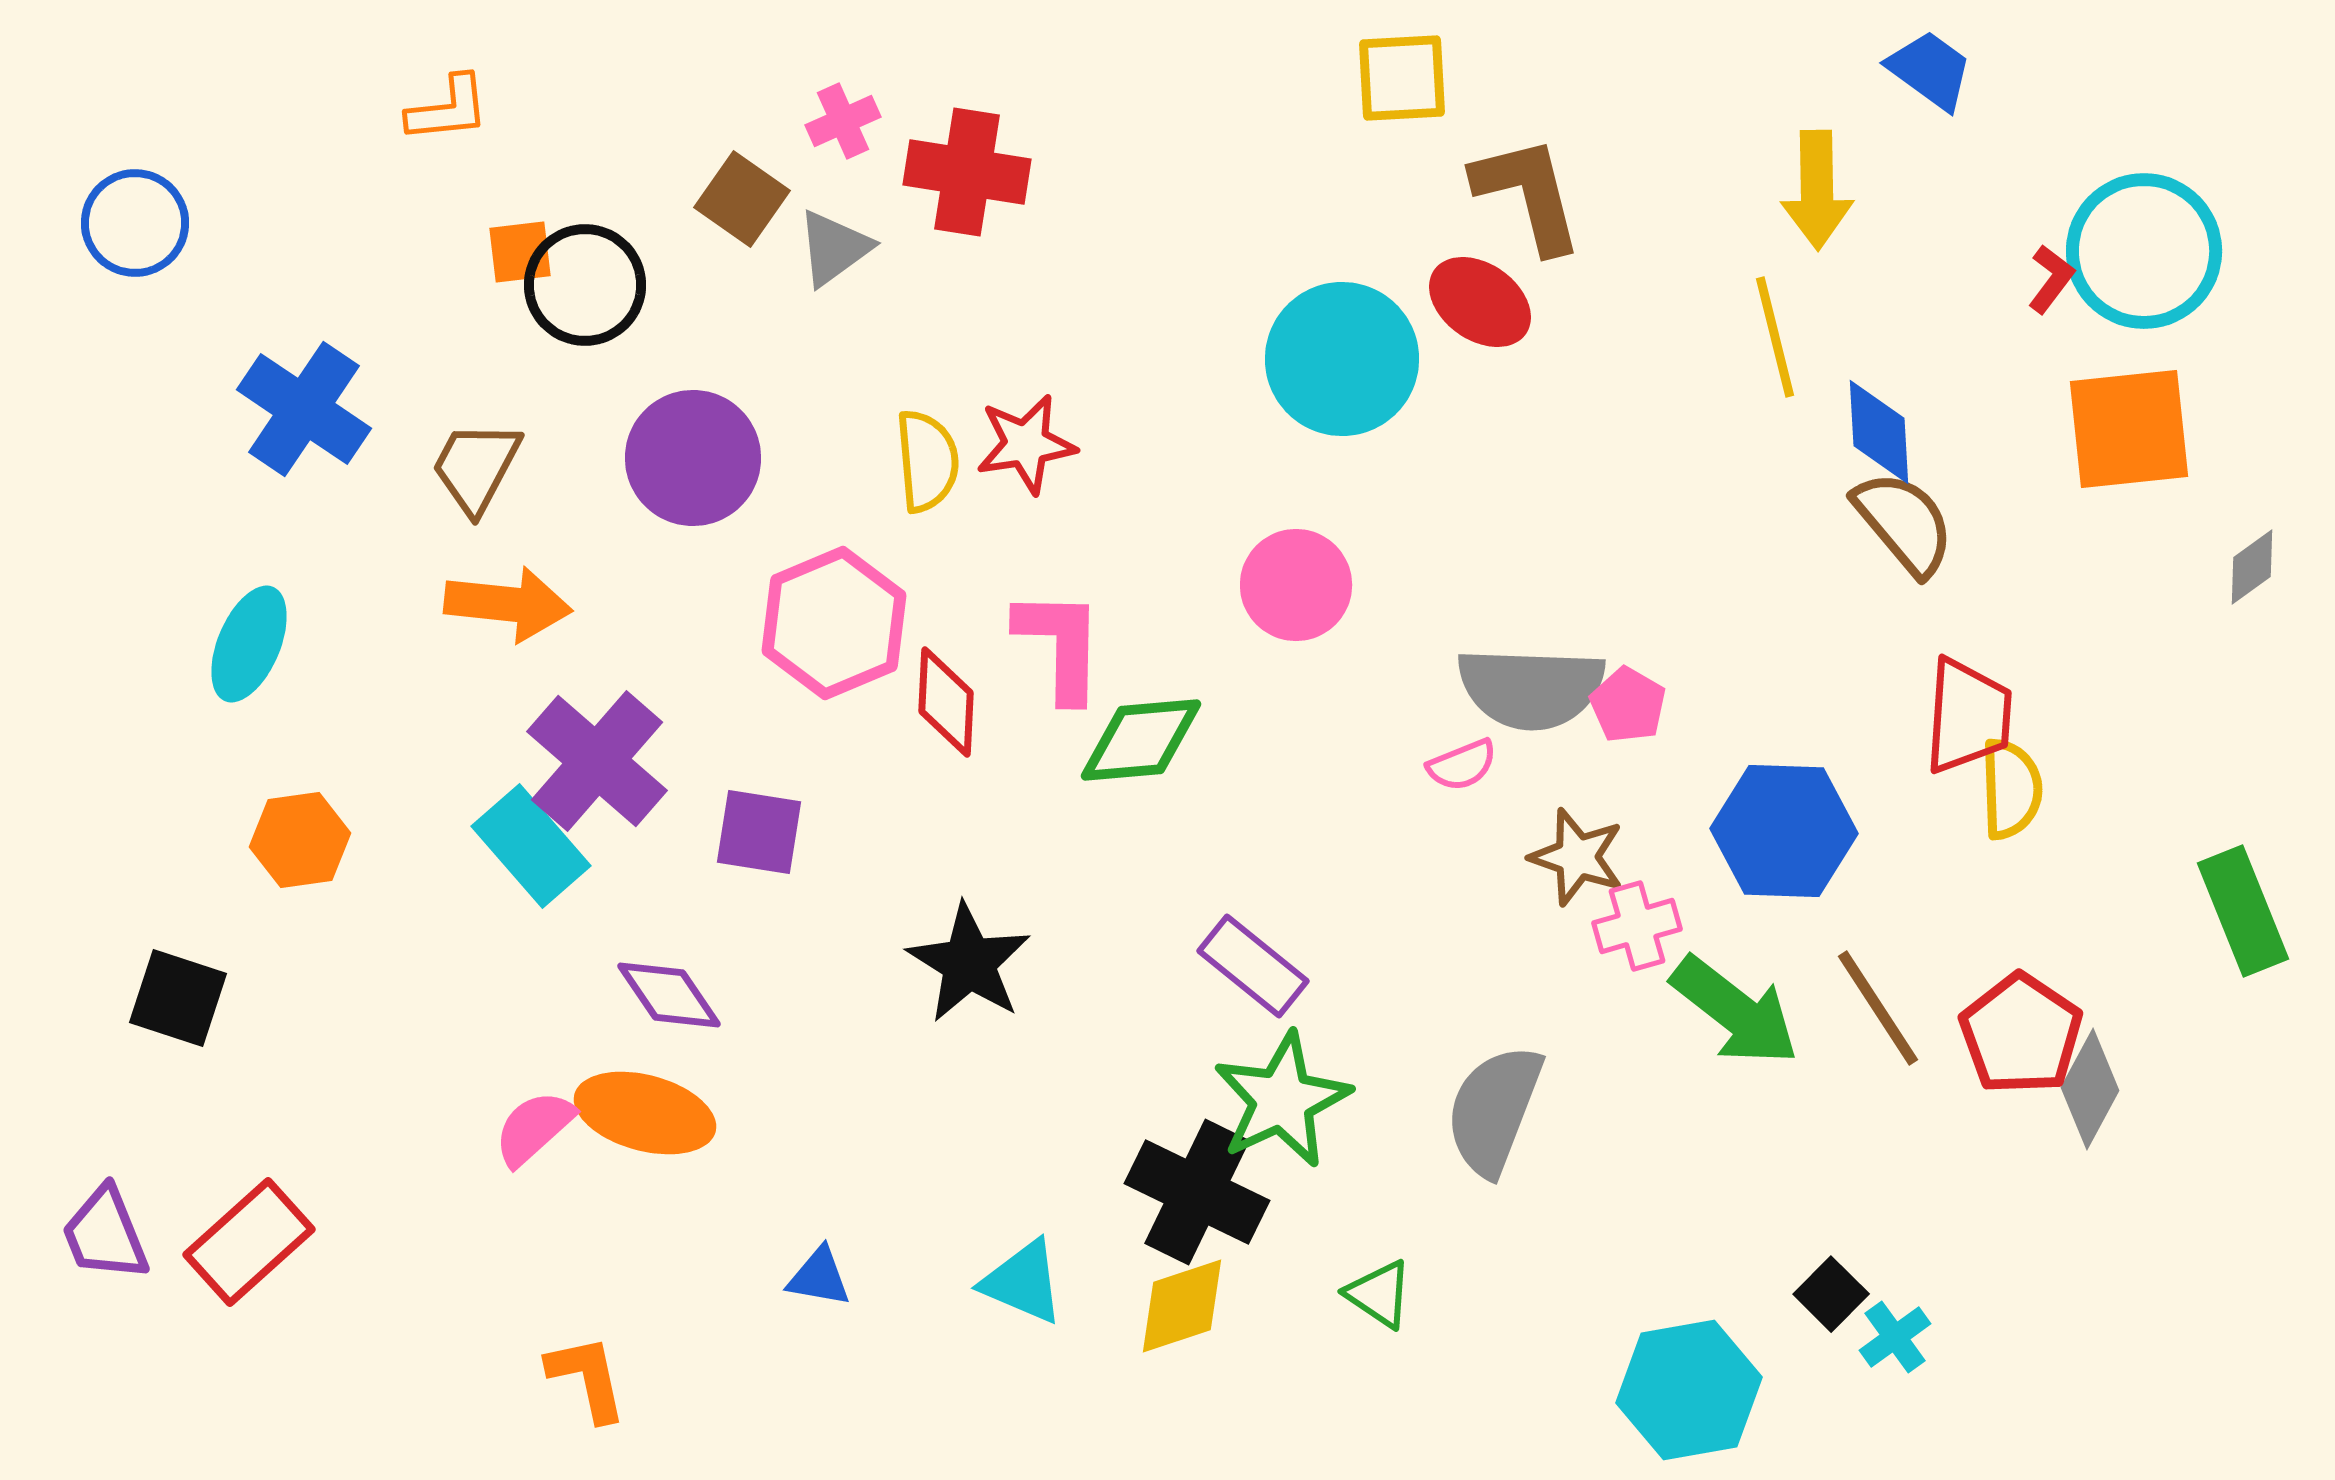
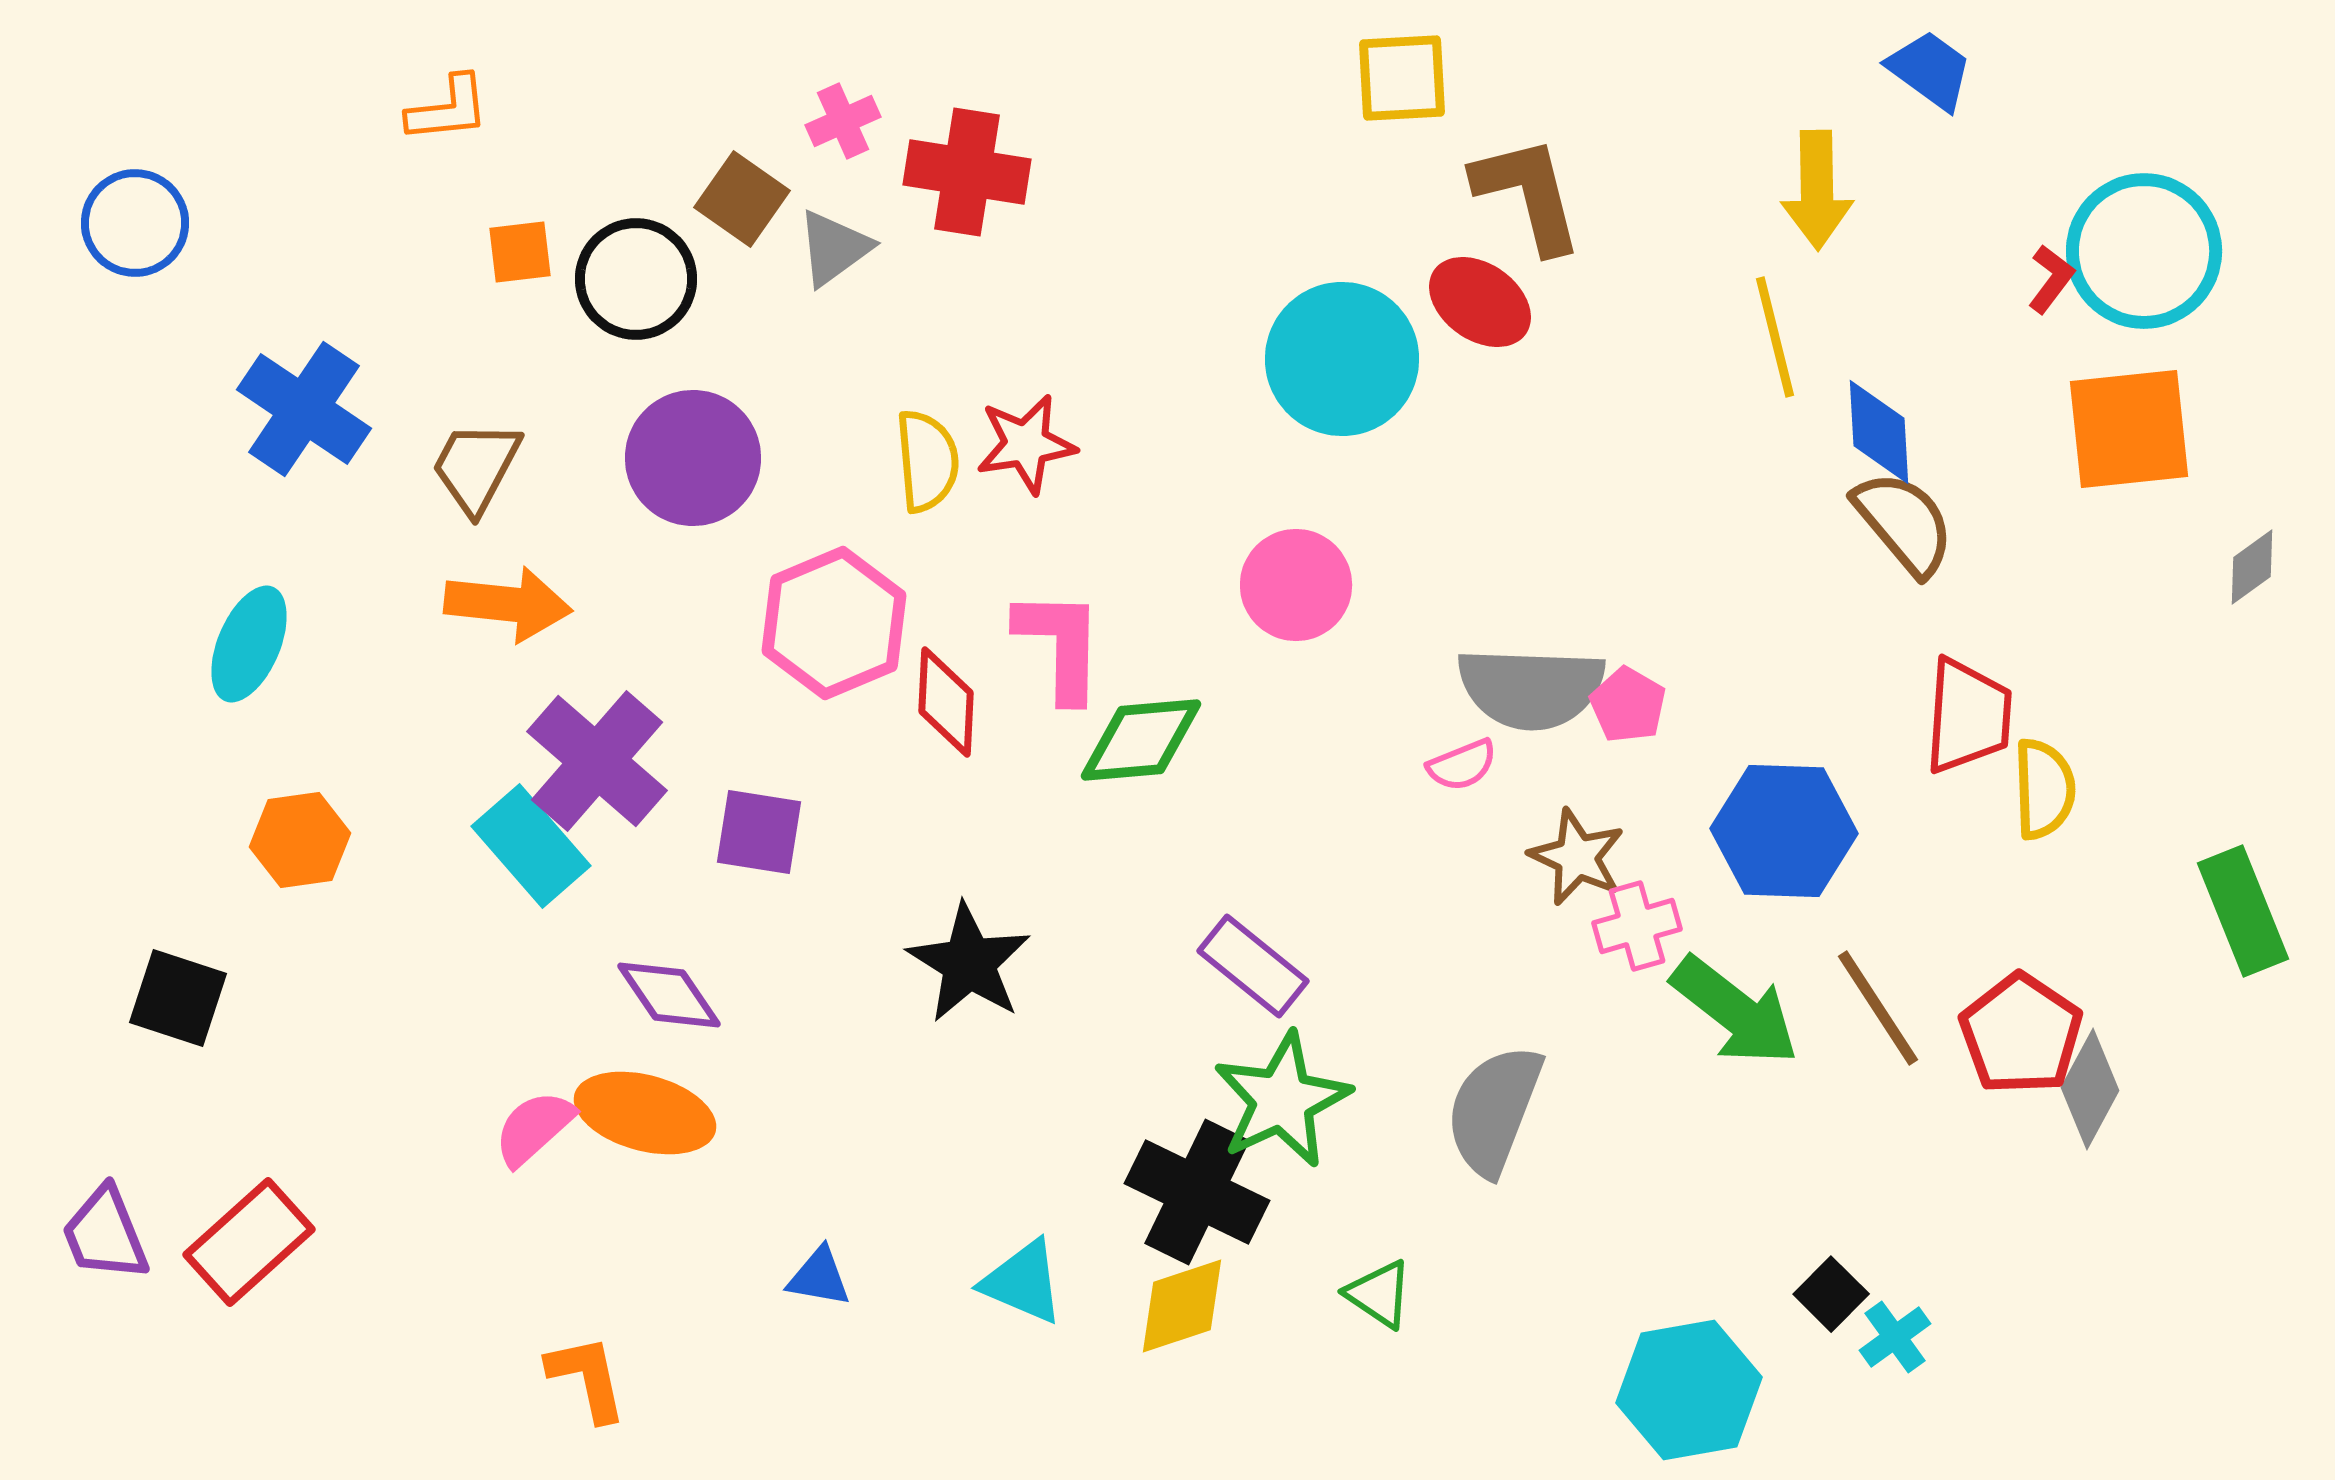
black circle at (585, 285): moved 51 px right, 6 px up
yellow semicircle at (2011, 789): moved 33 px right
brown star at (1577, 857): rotated 6 degrees clockwise
